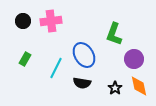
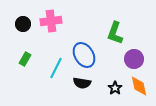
black circle: moved 3 px down
green L-shape: moved 1 px right, 1 px up
